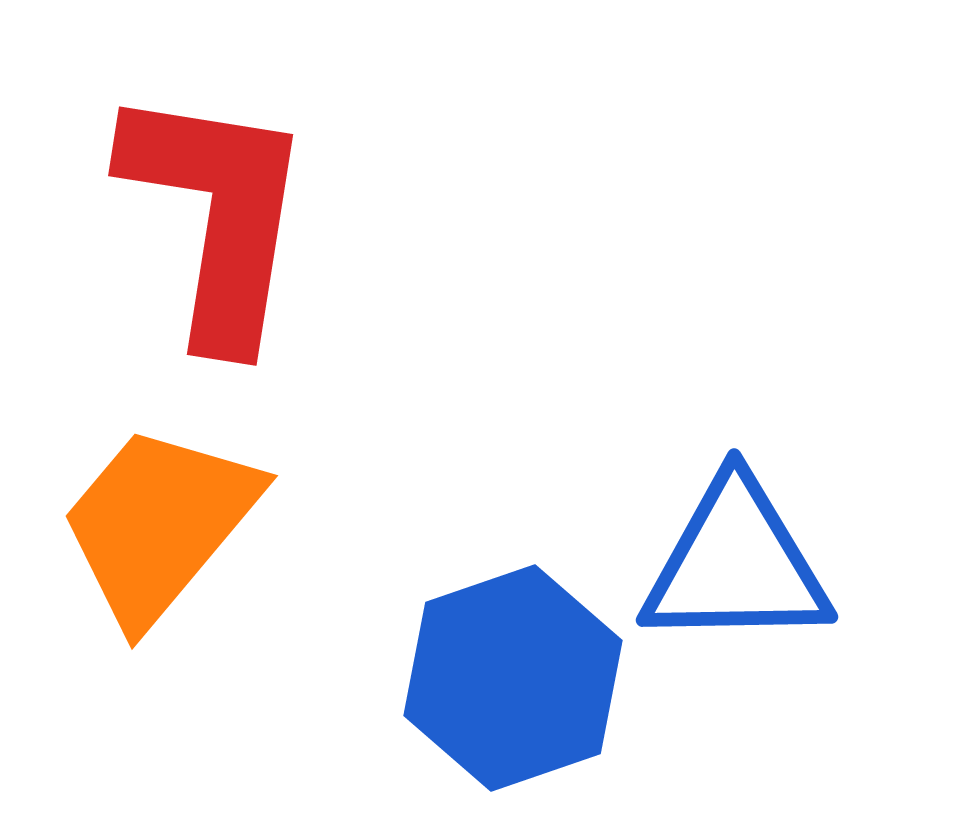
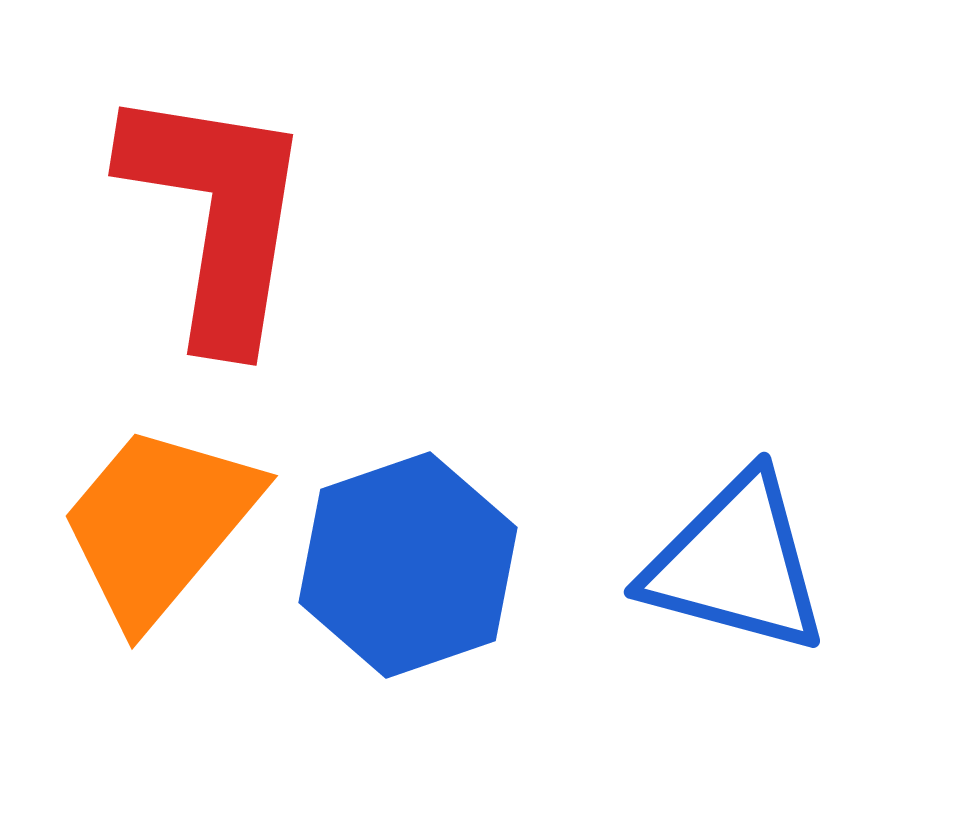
blue triangle: rotated 16 degrees clockwise
blue hexagon: moved 105 px left, 113 px up
